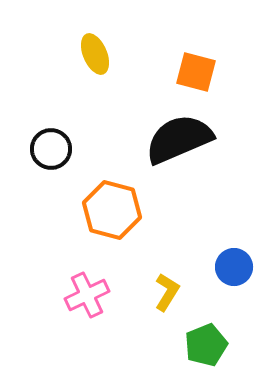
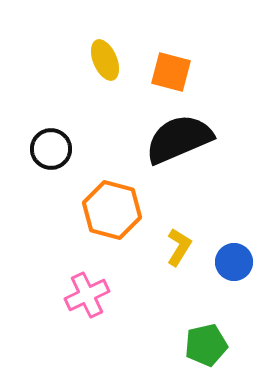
yellow ellipse: moved 10 px right, 6 px down
orange square: moved 25 px left
blue circle: moved 5 px up
yellow L-shape: moved 12 px right, 45 px up
green pentagon: rotated 9 degrees clockwise
